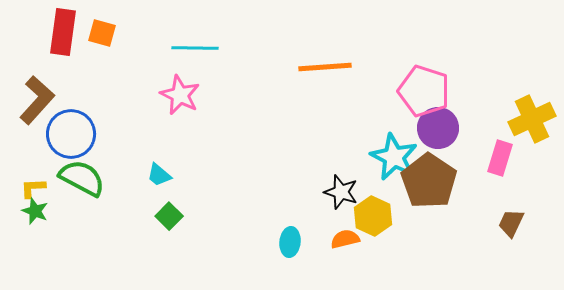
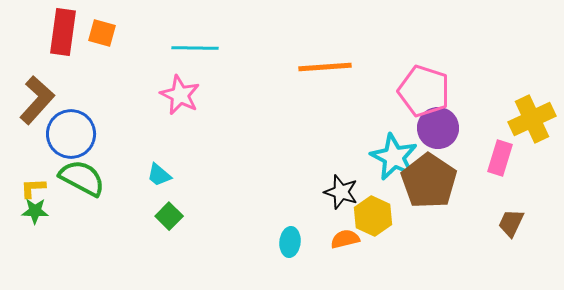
green star: rotated 20 degrees counterclockwise
